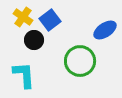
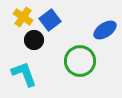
cyan L-shape: moved 1 px up; rotated 16 degrees counterclockwise
